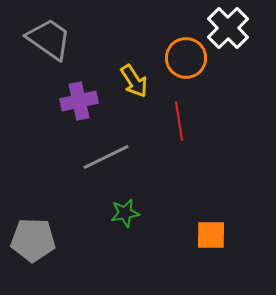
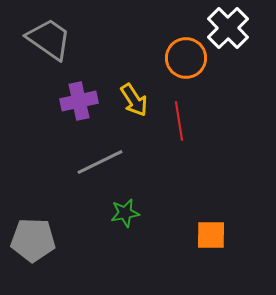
yellow arrow: moved 19 px down
gray line: moved 6 px left, 5 px down
